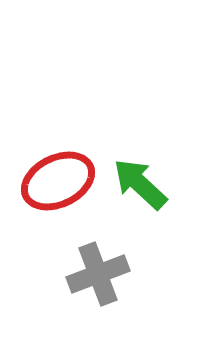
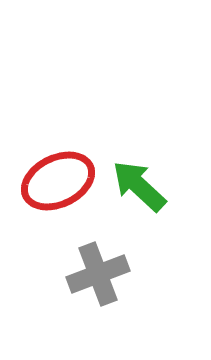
green arrow: moved 1 px left, 2 px down
